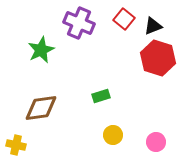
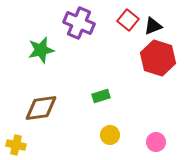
red square: moved 4 px right, 1 px down
green star: rotated 12 degrees clockwise
yellow circle: moved 3 px left
